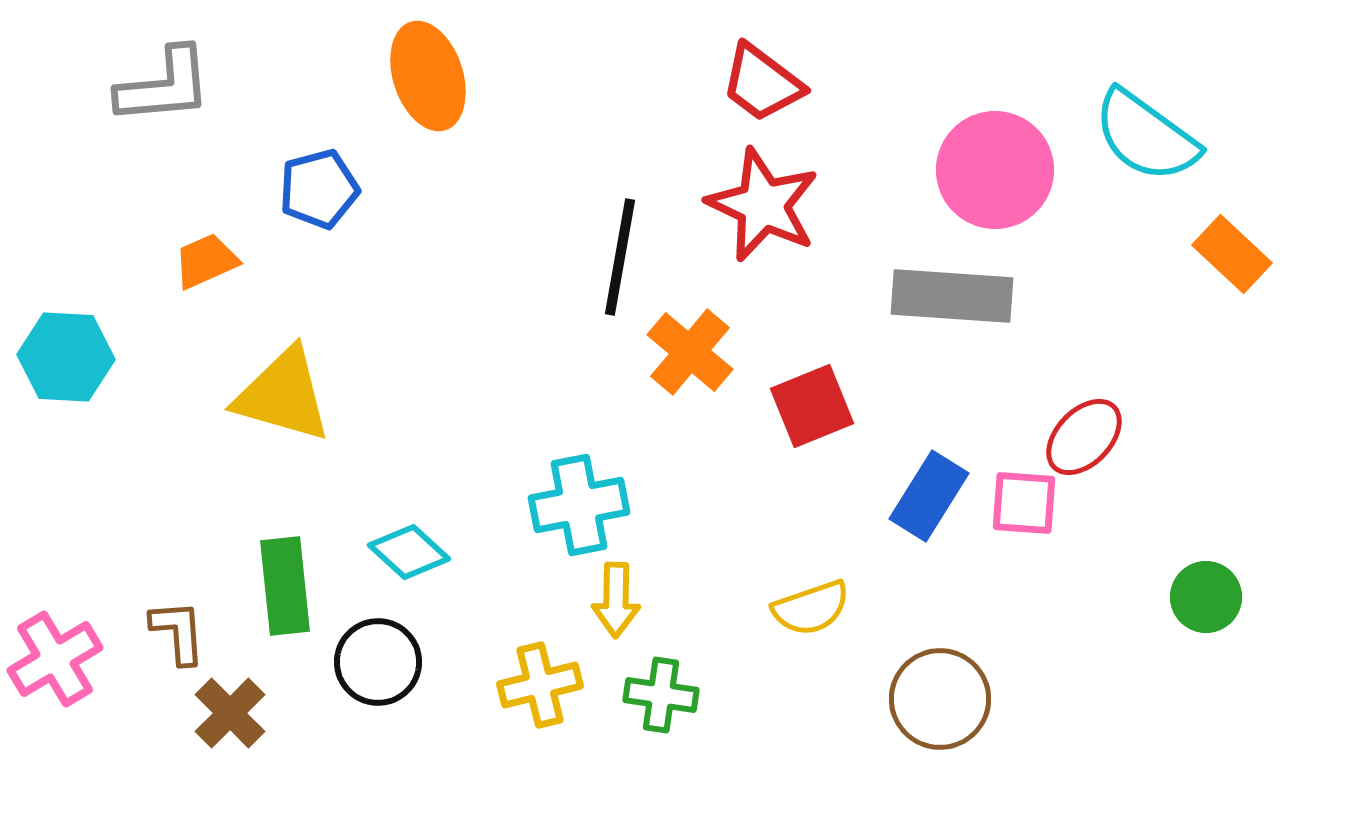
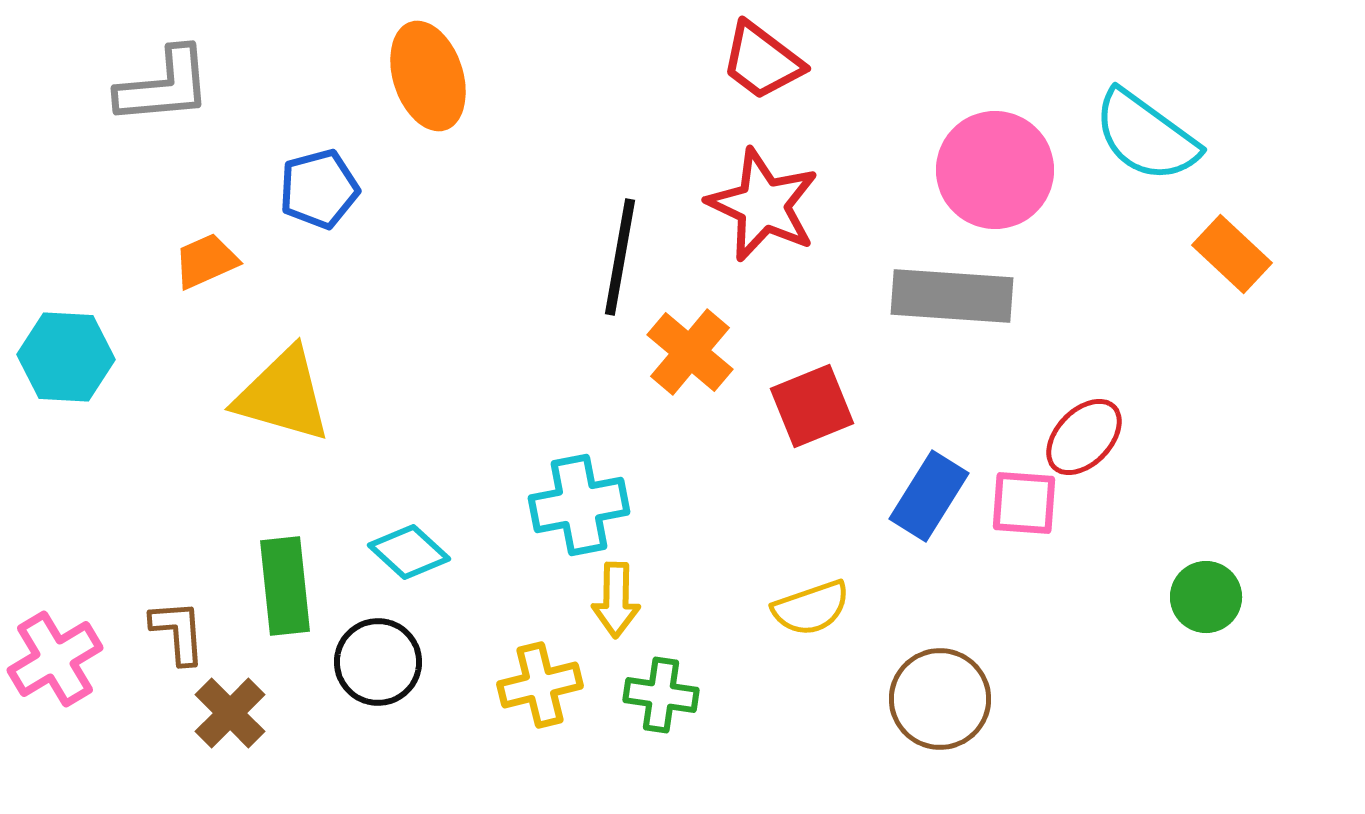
red trapezoid: moved 22 px up
